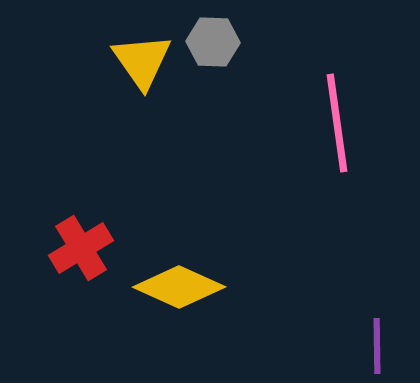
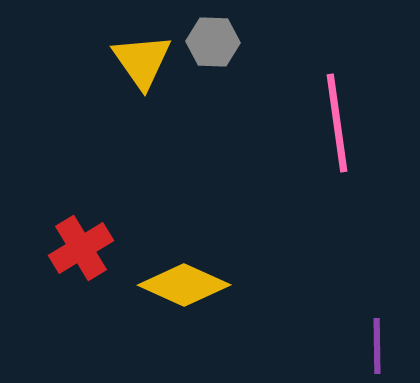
yellow diamond: moved 5 px right, 2 px up
